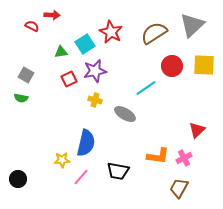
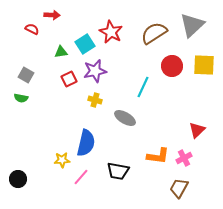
red semicircle: moved 3 px down
cyan line: moved 3 px left, 1 px up; rotated 30 degrees counterclockwise
gray ellipse: moved 4 px down
